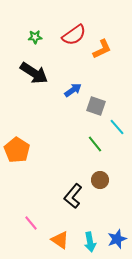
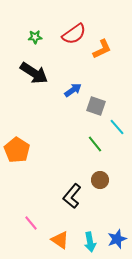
red semicircle: moved 1 px up
black L-shape: moved 1 px left
